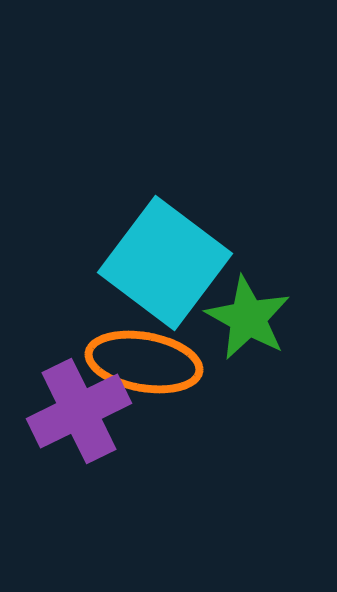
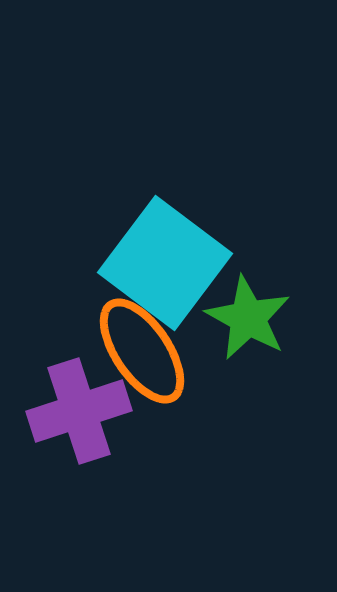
orange ellipse: moved 2 px left, 11 px up; rotated 46 degrees clockwise
purple cross: rotated 8 degrees clockwise
